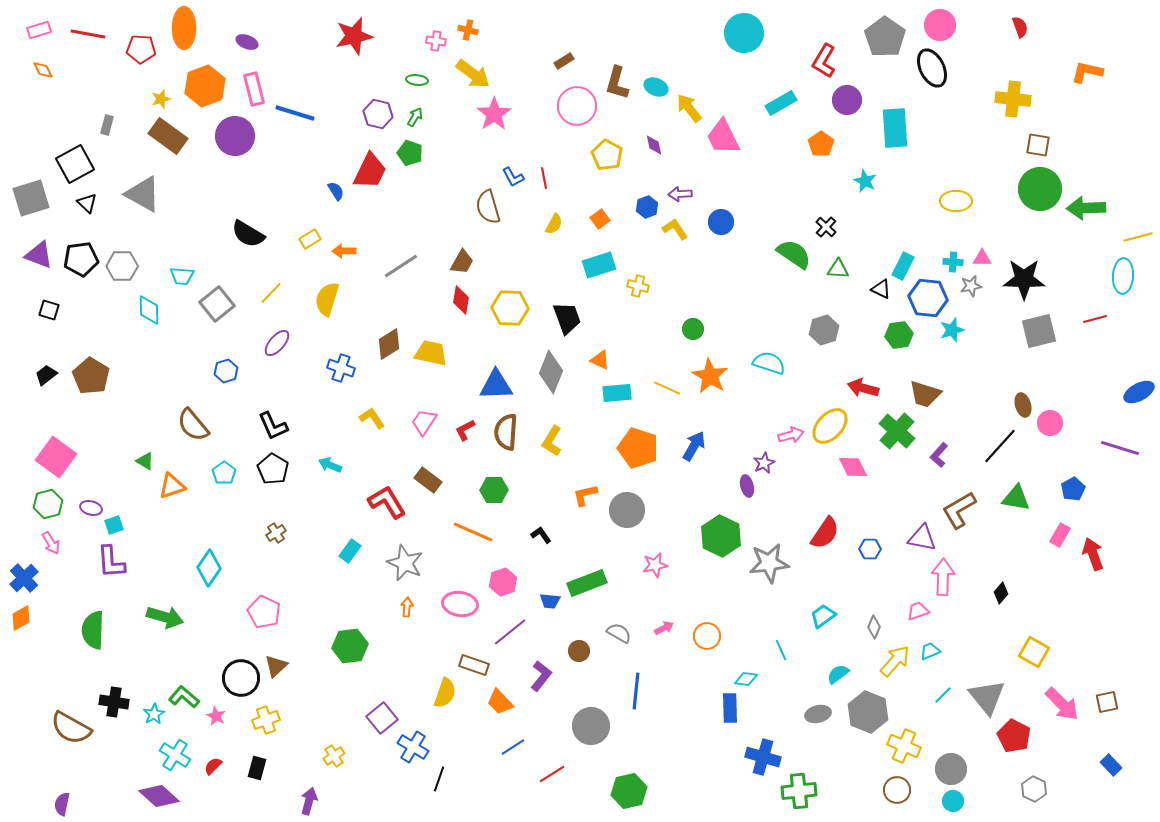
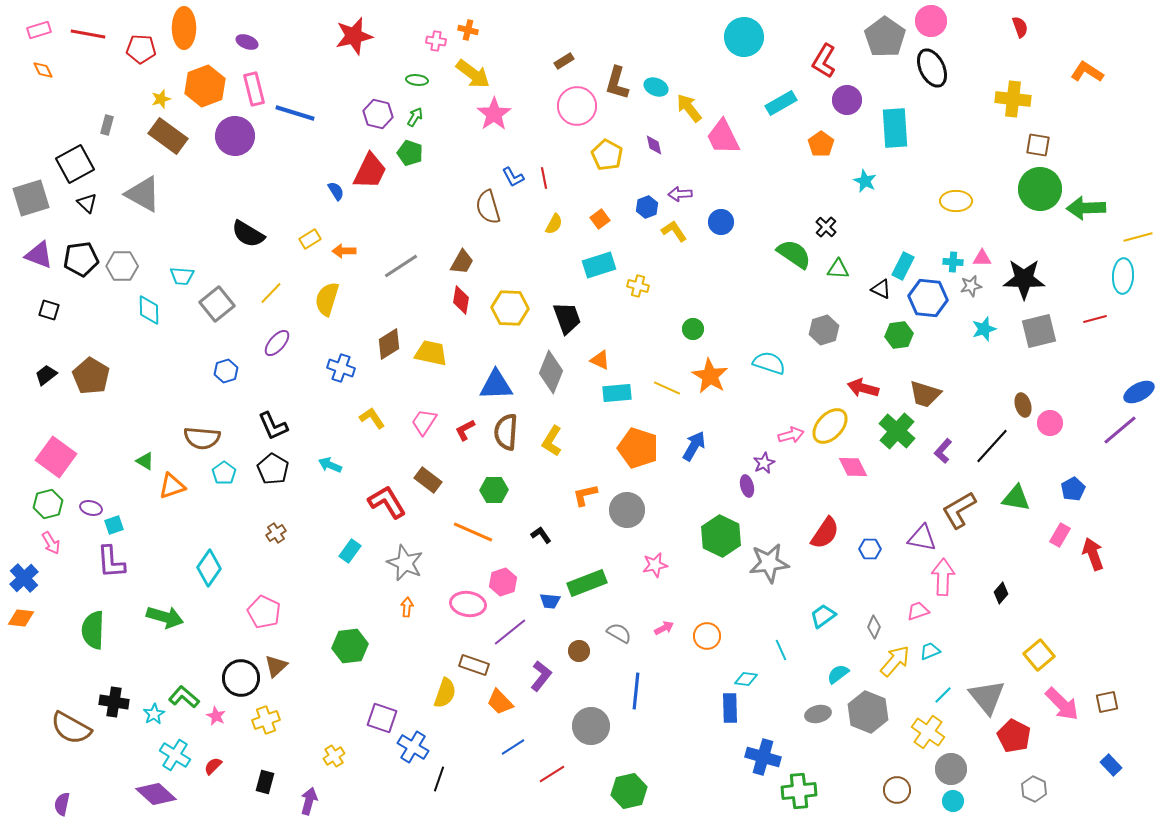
pink circle at (940, 25): moved 9 px left, 4 px up
cyan circle at (744, 33): moved 4 px down
orange L-shape at (1087, 72): rotated 20 degrees clockwise
yellow L-shape at (675, 229): moved 1 px left, 2 px down
cyan star at (952, 330): moved 32 px right, 1 px up
brown semicircle at (193, 425): moved 9 px right, 13 px down; rotated 45 degrees counterclockwise
black line at (1000, 446): moved 8 px left
purple line at (1120, 448): moved 18 px up; rotated 57 degrees counterclockwise
purple L-shape at (939, 455): moved 4 px right, 4 px up
pink ellipse at (460, 604): moved 8 px right
orange diamond at (21, 618): rotated 36 degrees clockwise
yellow square at (1034, 652): moved 5 px right, 3 px down; rotated 20 degrees clockwise
purple square at (382, 718): rotated 32 degrees counterclockwise
yellow cross at (904, 746): moved 24 px right, 14 px up; rotated 12 degrees clockwise
black rectangle at (257, 768): moved 8 px right, 14 px down
purple diamond at (159, 796): moved 3 px left, 2 px up
